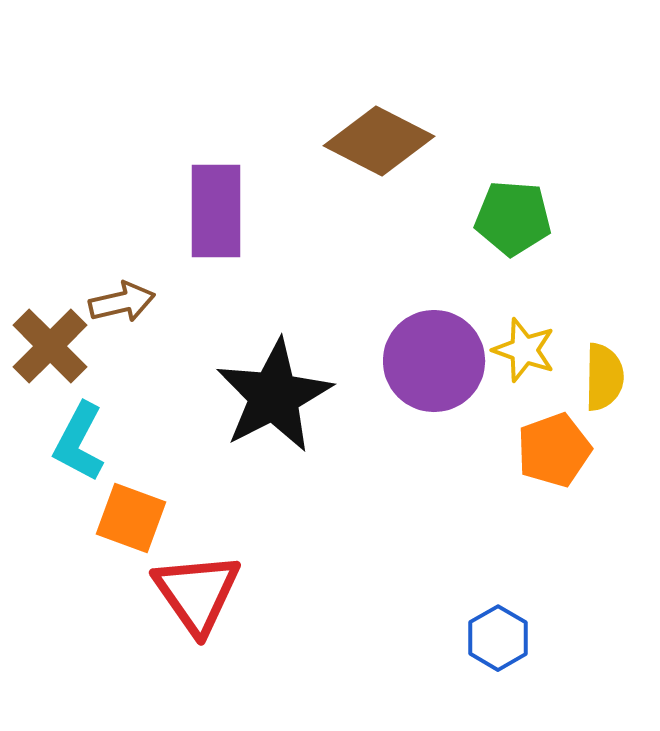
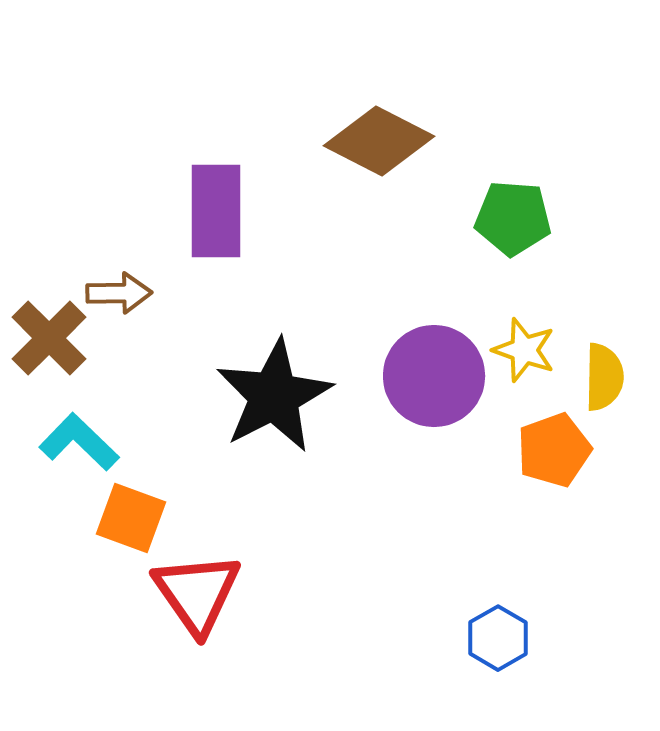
brown arrow: moved 3 px left, 9 px up; rotated 12 degrees clockwise
brown cross: moved 1 px left, 8 px up
purple circle: moved 15 px down
cyan L-shape: rotated 106 degrees clockwise
